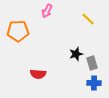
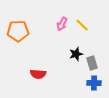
pink arrow: moved 15 px right, 13 px down
yellow line: moved 6 px left, 6 px down
